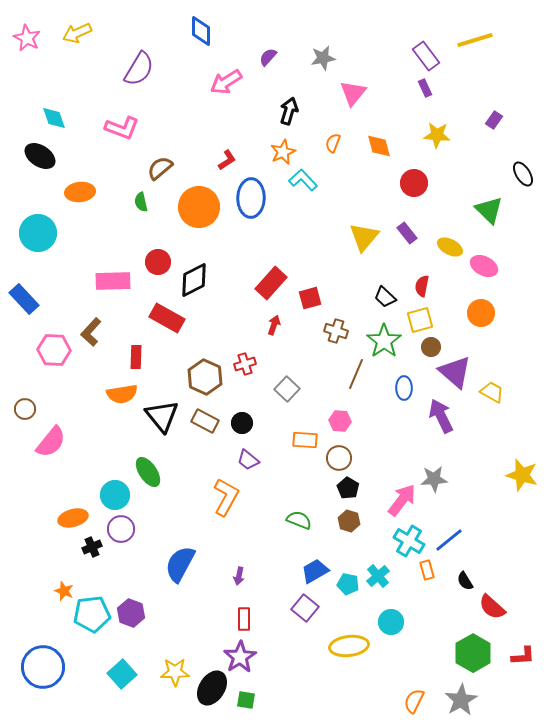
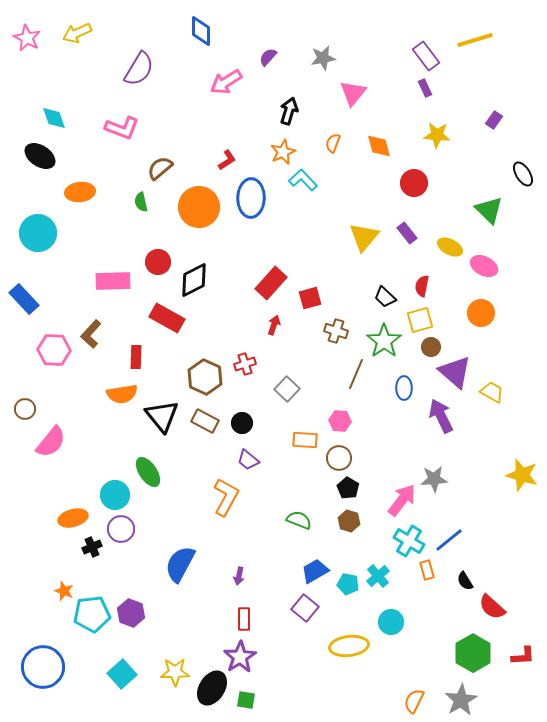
brown L-shape at (91, 332): moved 2 px down
